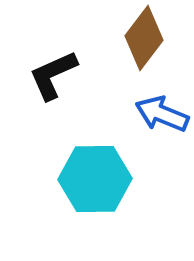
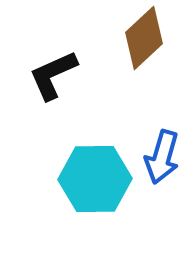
brown diamond: rotated 10 degrees clockwise
blue arrow: moved 43 px down; rotated 96 degrees counterclockwise
